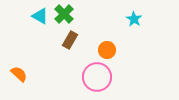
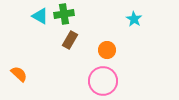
green cross: rotated 36 degrees clockwise
pink circle: moved 6 px right, 4 px down
